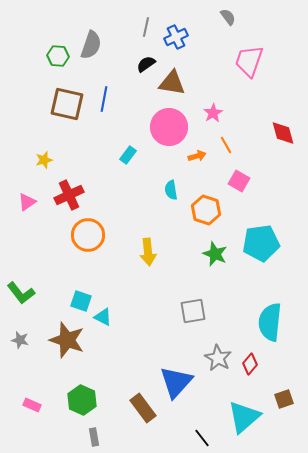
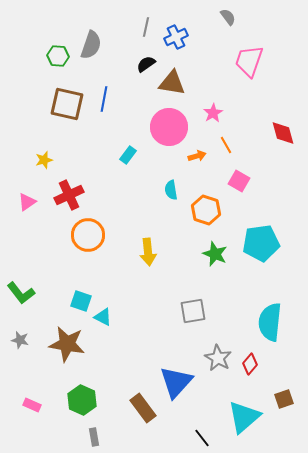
brown star at (67, 340): moved 4 px down; rotated 9 degrees counterclockwise
